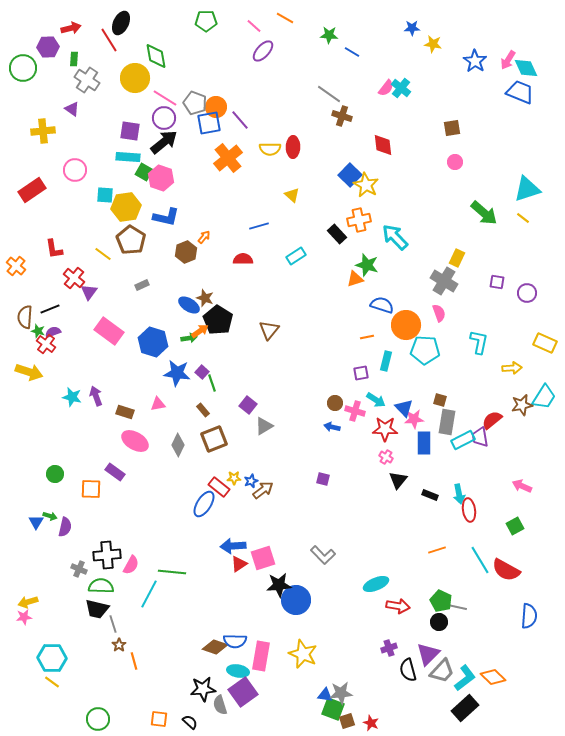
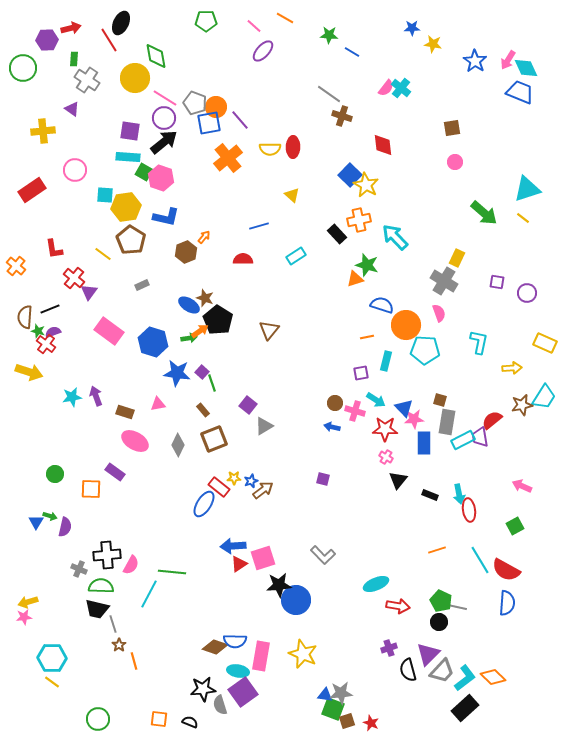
purple hexagon at (48, 47): moved 1 px left, 7 px up
cyan star at (72, 397): rotated 24 degrees counterclockwise
blue semicircle at (529, 616): moved 22 px left, 13 px up
black semicircle at (190, 722): rotated 21 degrees counterclockwise
